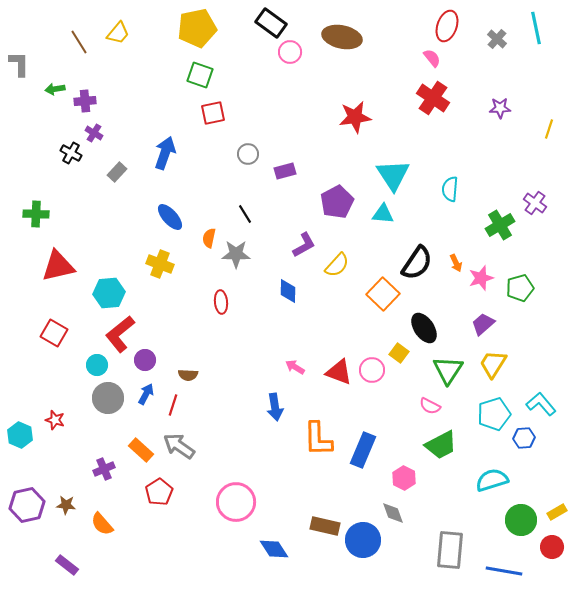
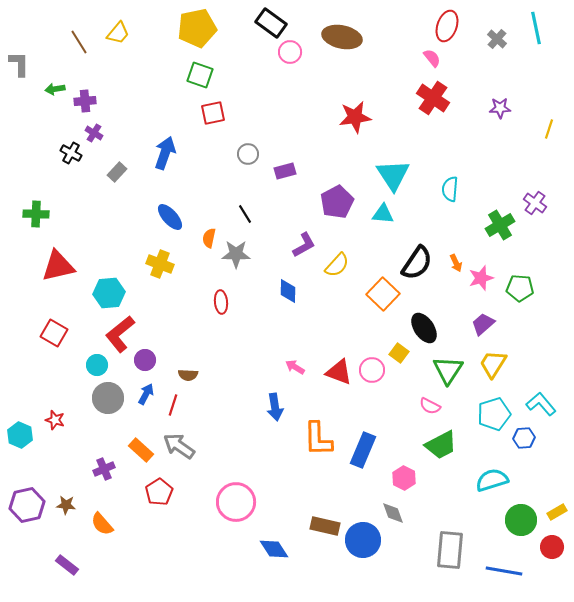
green pentagon at (520, 288): rotated 20 degrees clockwise
